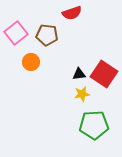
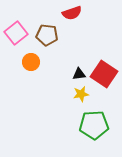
yellow star: moved 1 px left
